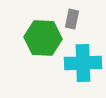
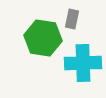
green hexagon: rotated 6 degrees clockwise
